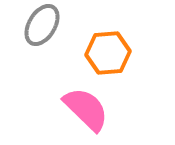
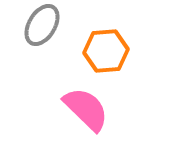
orange hexagon: moved 2 px left, 2 px up
